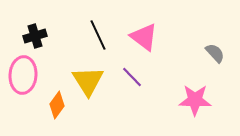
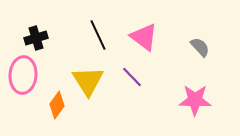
black cross: moved 1 px right, 2 px down
gray semicircle: moved 15 px left, 6 px up
